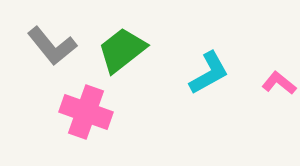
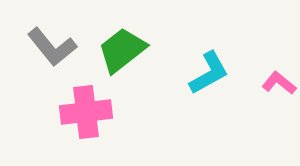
gray L-shape: moved 1 px down
pink cross: rotated 27 degrees counterclockwise
